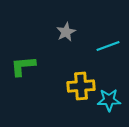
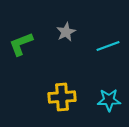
green L-shape: moved 2 px left, 22 px up; rotated 16 degrees counterclockwise
yellow cross: moved 19 px left, 11 px down
